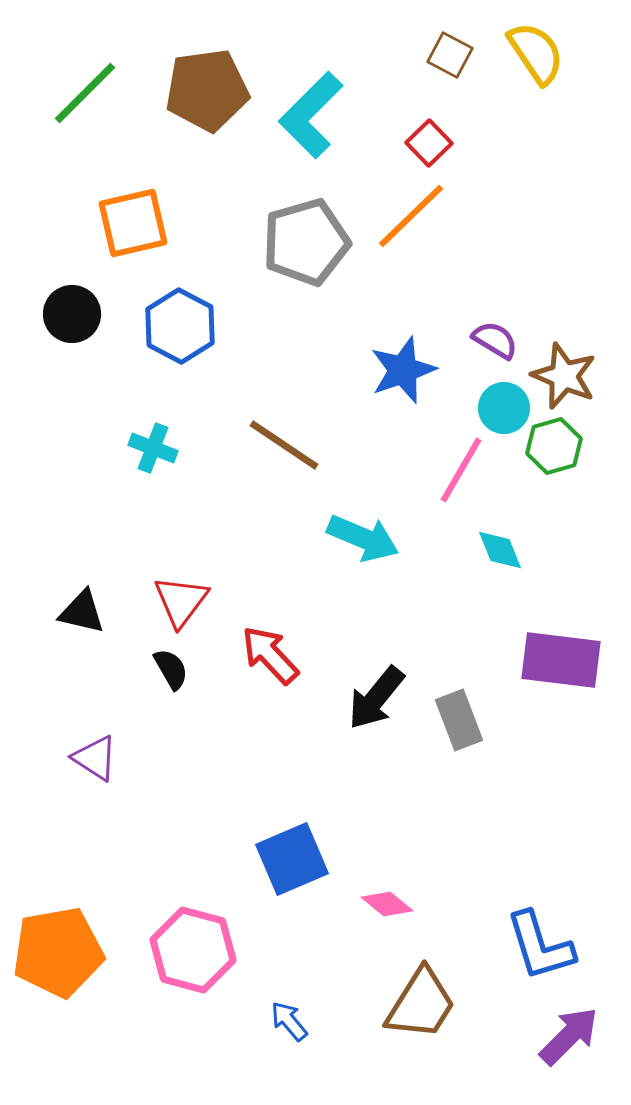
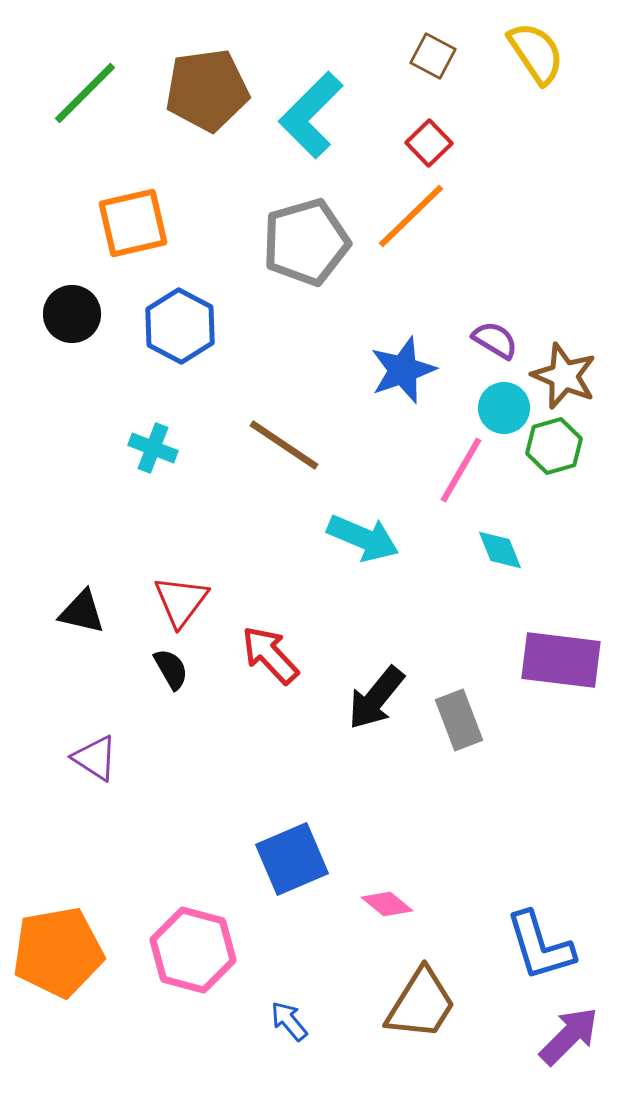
brown square: moved 17 px left, 1 px down
